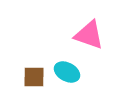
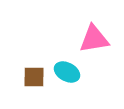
pink triangle: moved 5 px right, 4 px down; rotated 28 degrees counterclockwise
